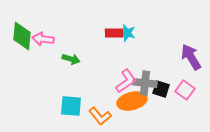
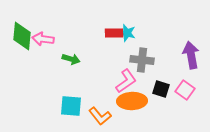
purple arrow: moved 2 px up; rotated 20 degrees clockwise
gray cross: moved 3 px left, 23 px up
orange ellipse: rotated 12 degrees clockwise
